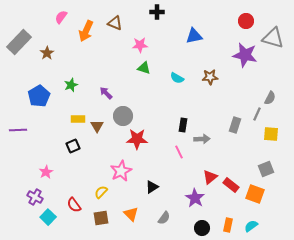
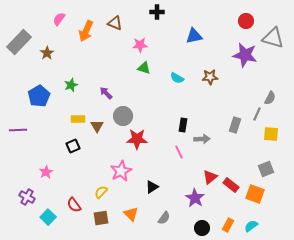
pink semicircle at (61, 17): moved 2 px left, 2 px down
purple cross at (35, 197): moved 8 px left
orange rectangle at (228, 225): rotated 16 degrees clockwise
